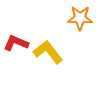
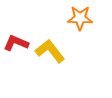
yellow L-shape: moved 2 px right, 1 px up
